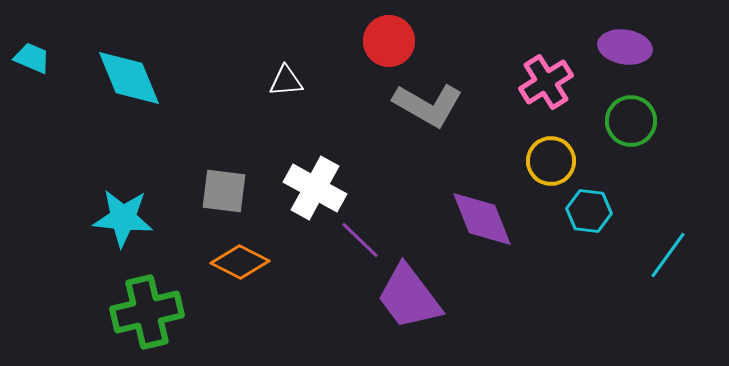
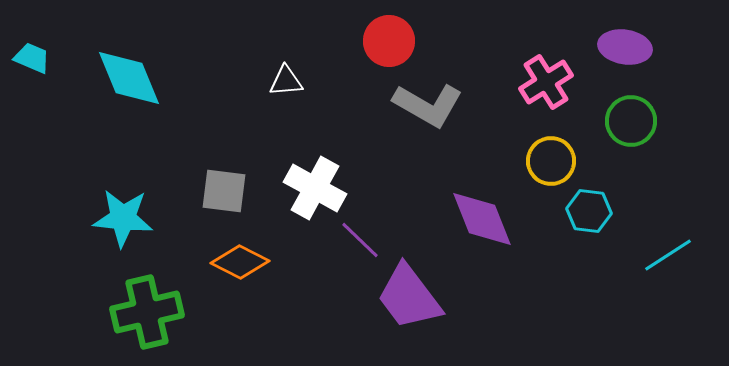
cyan line: rotated 21 degrees clockwise
